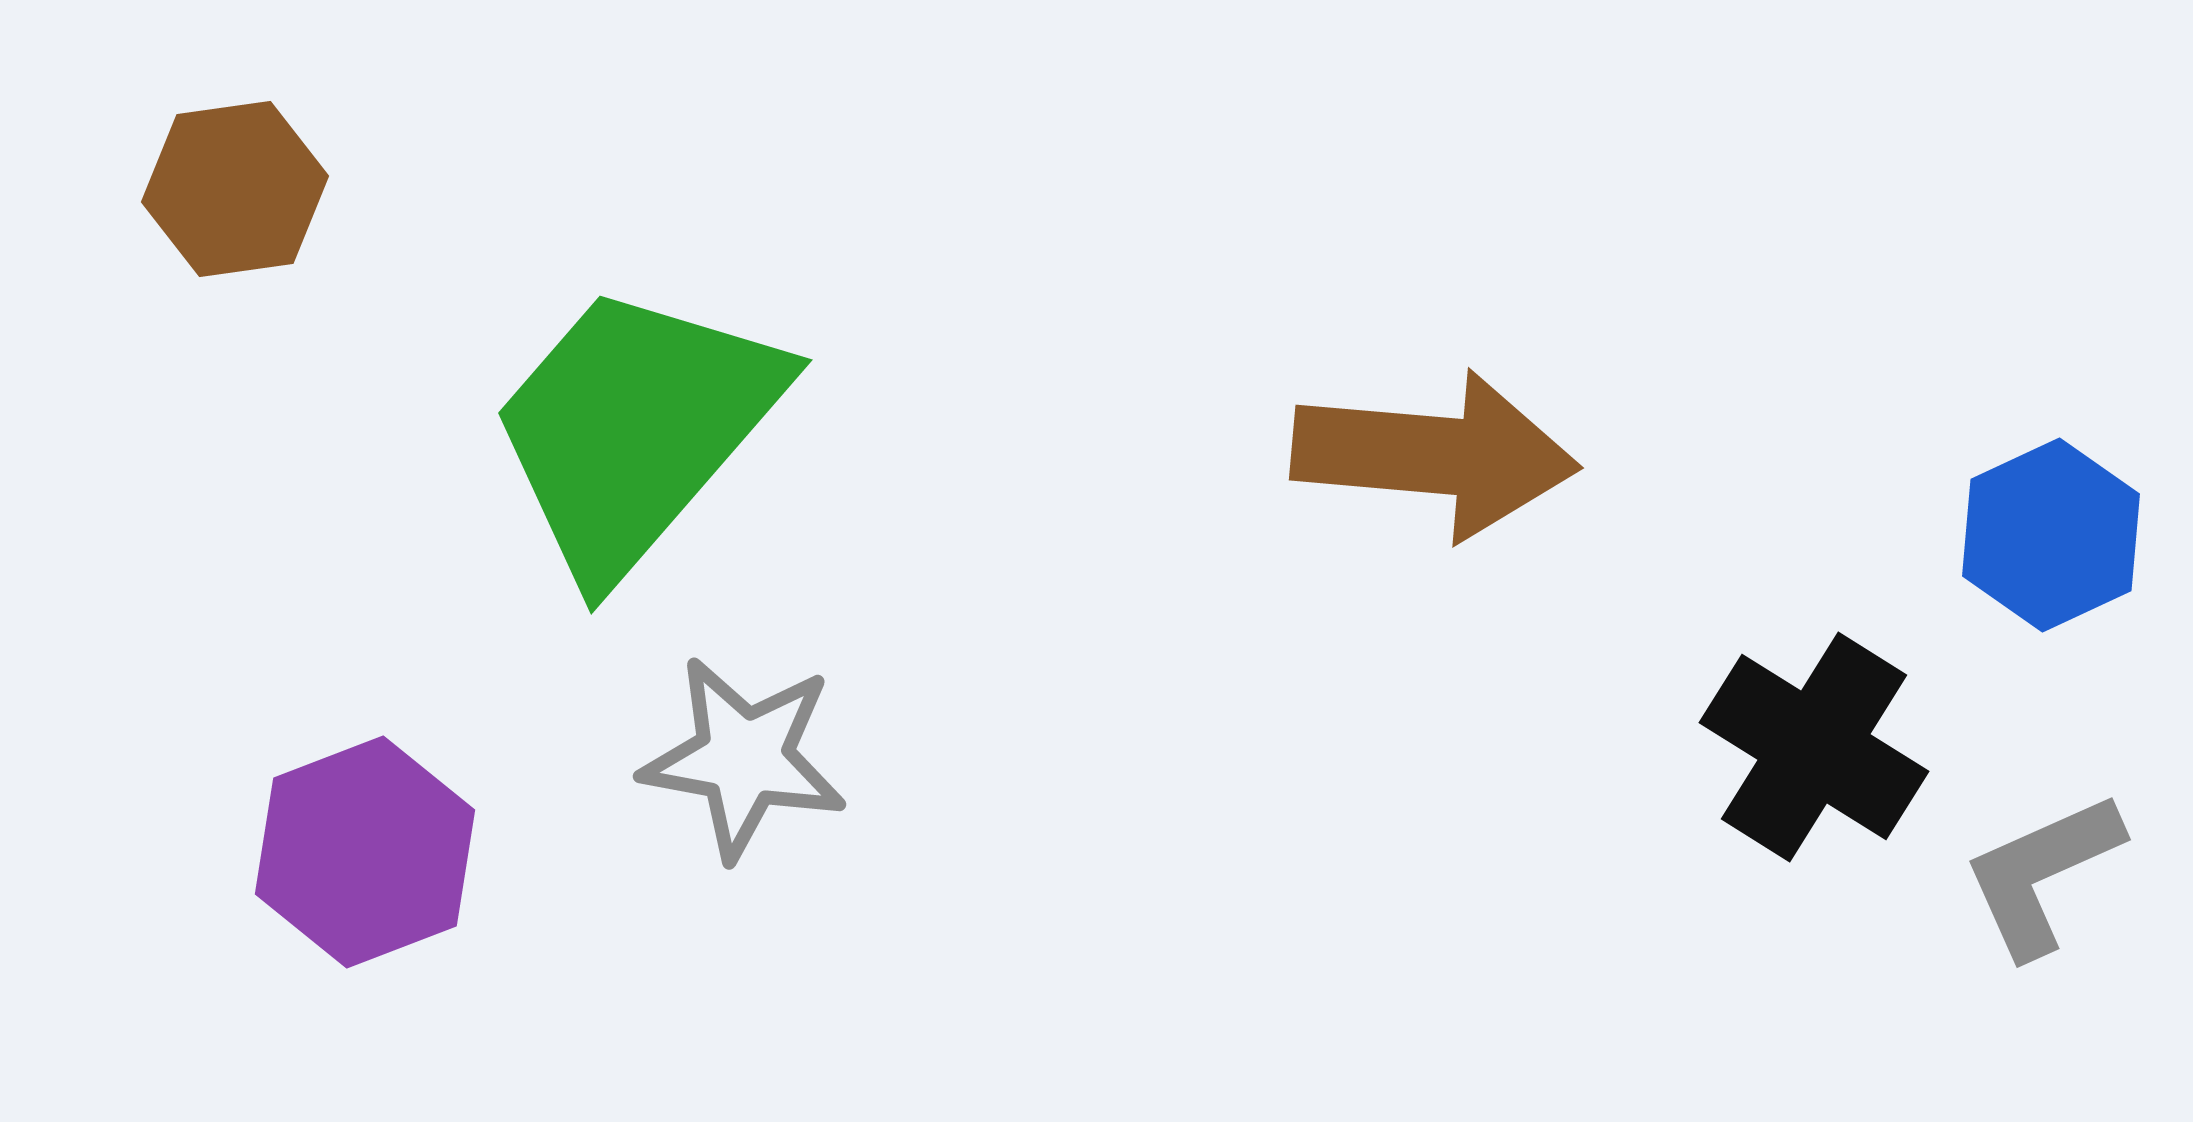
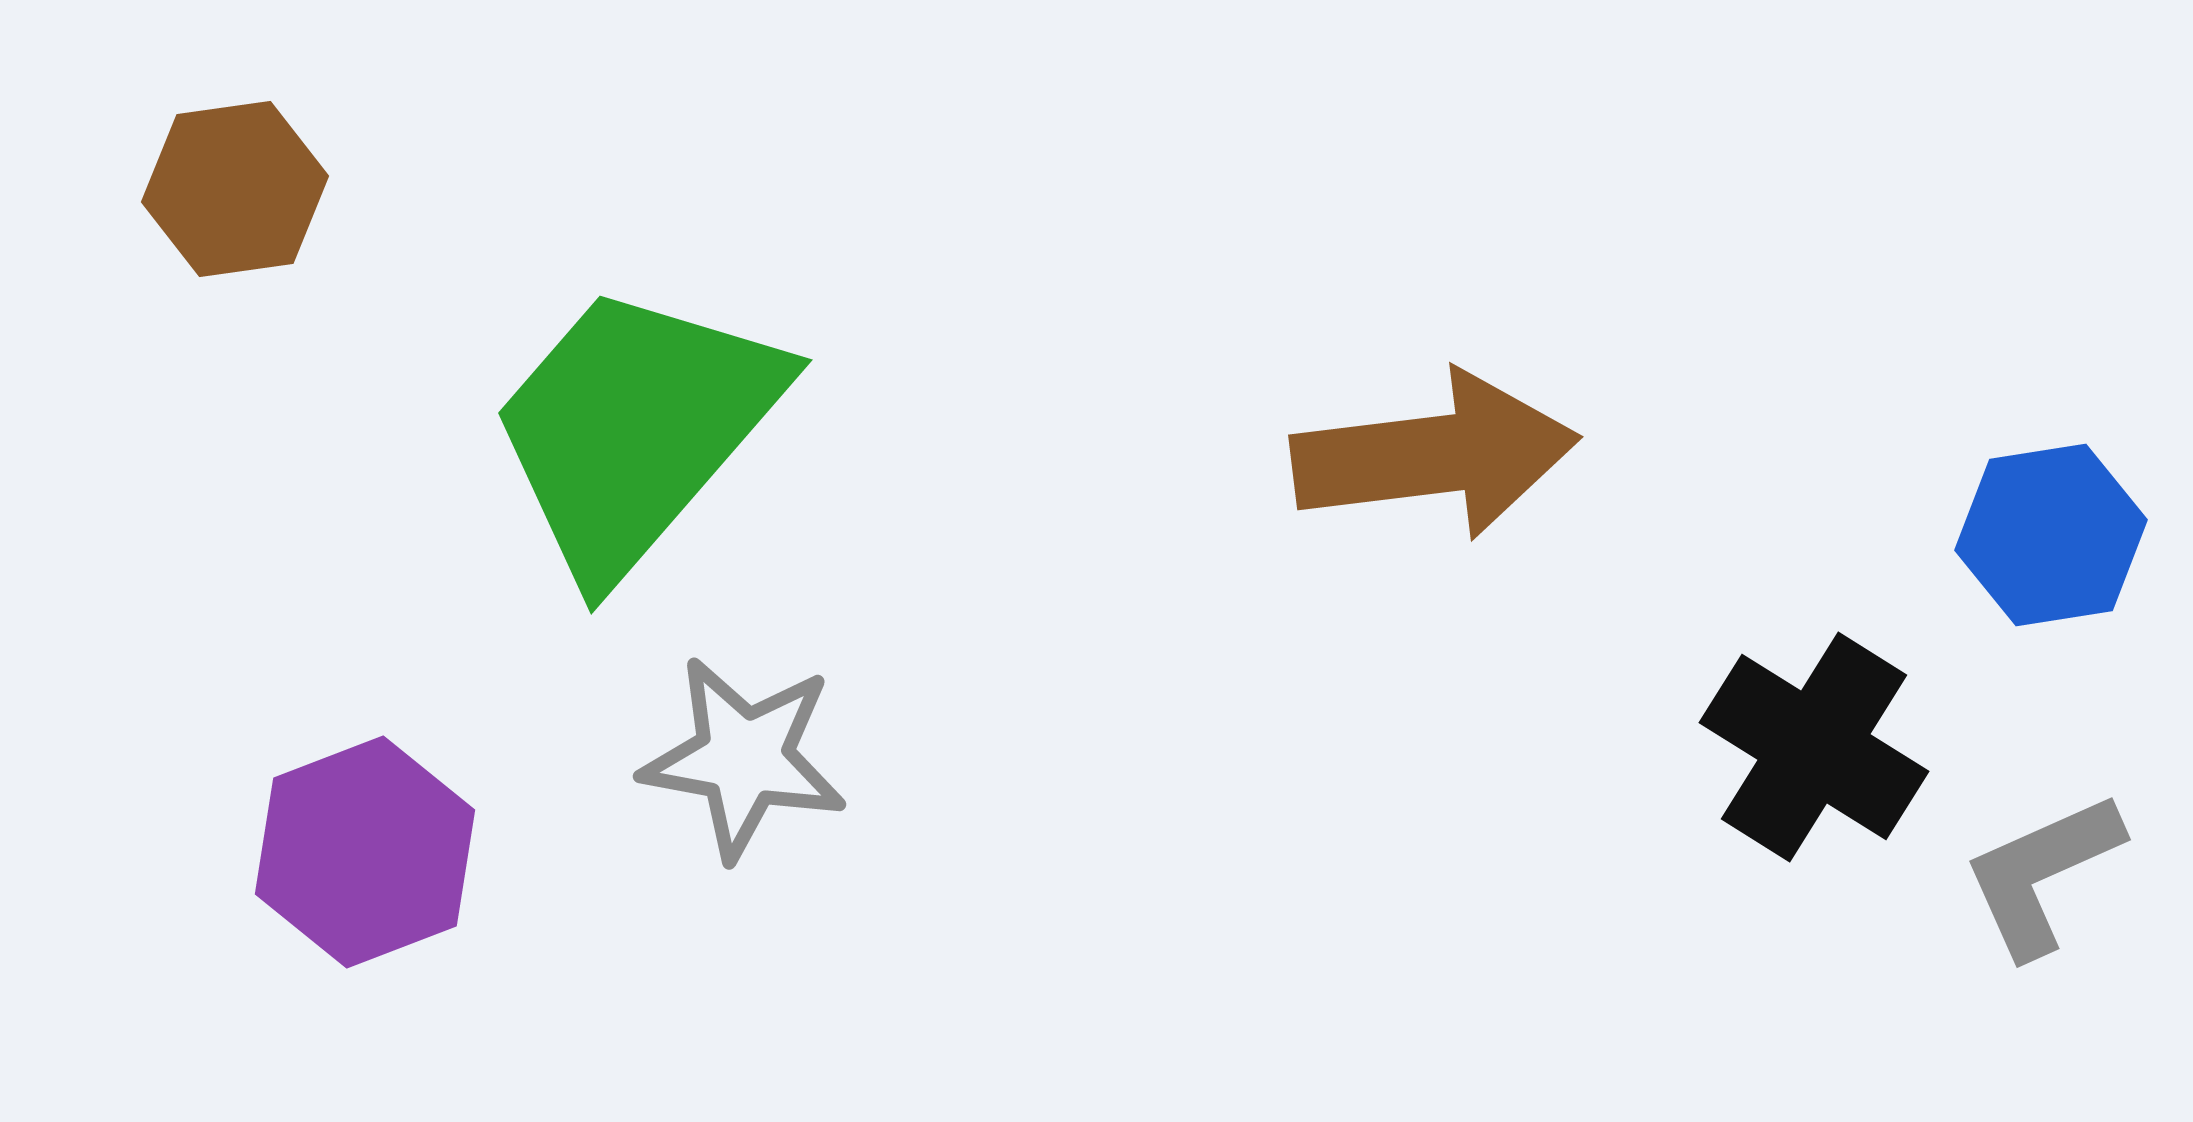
brown arrow: rotated 12 degrees counterclockwise
blue hexagon: rotated 16 degrees clockwise
